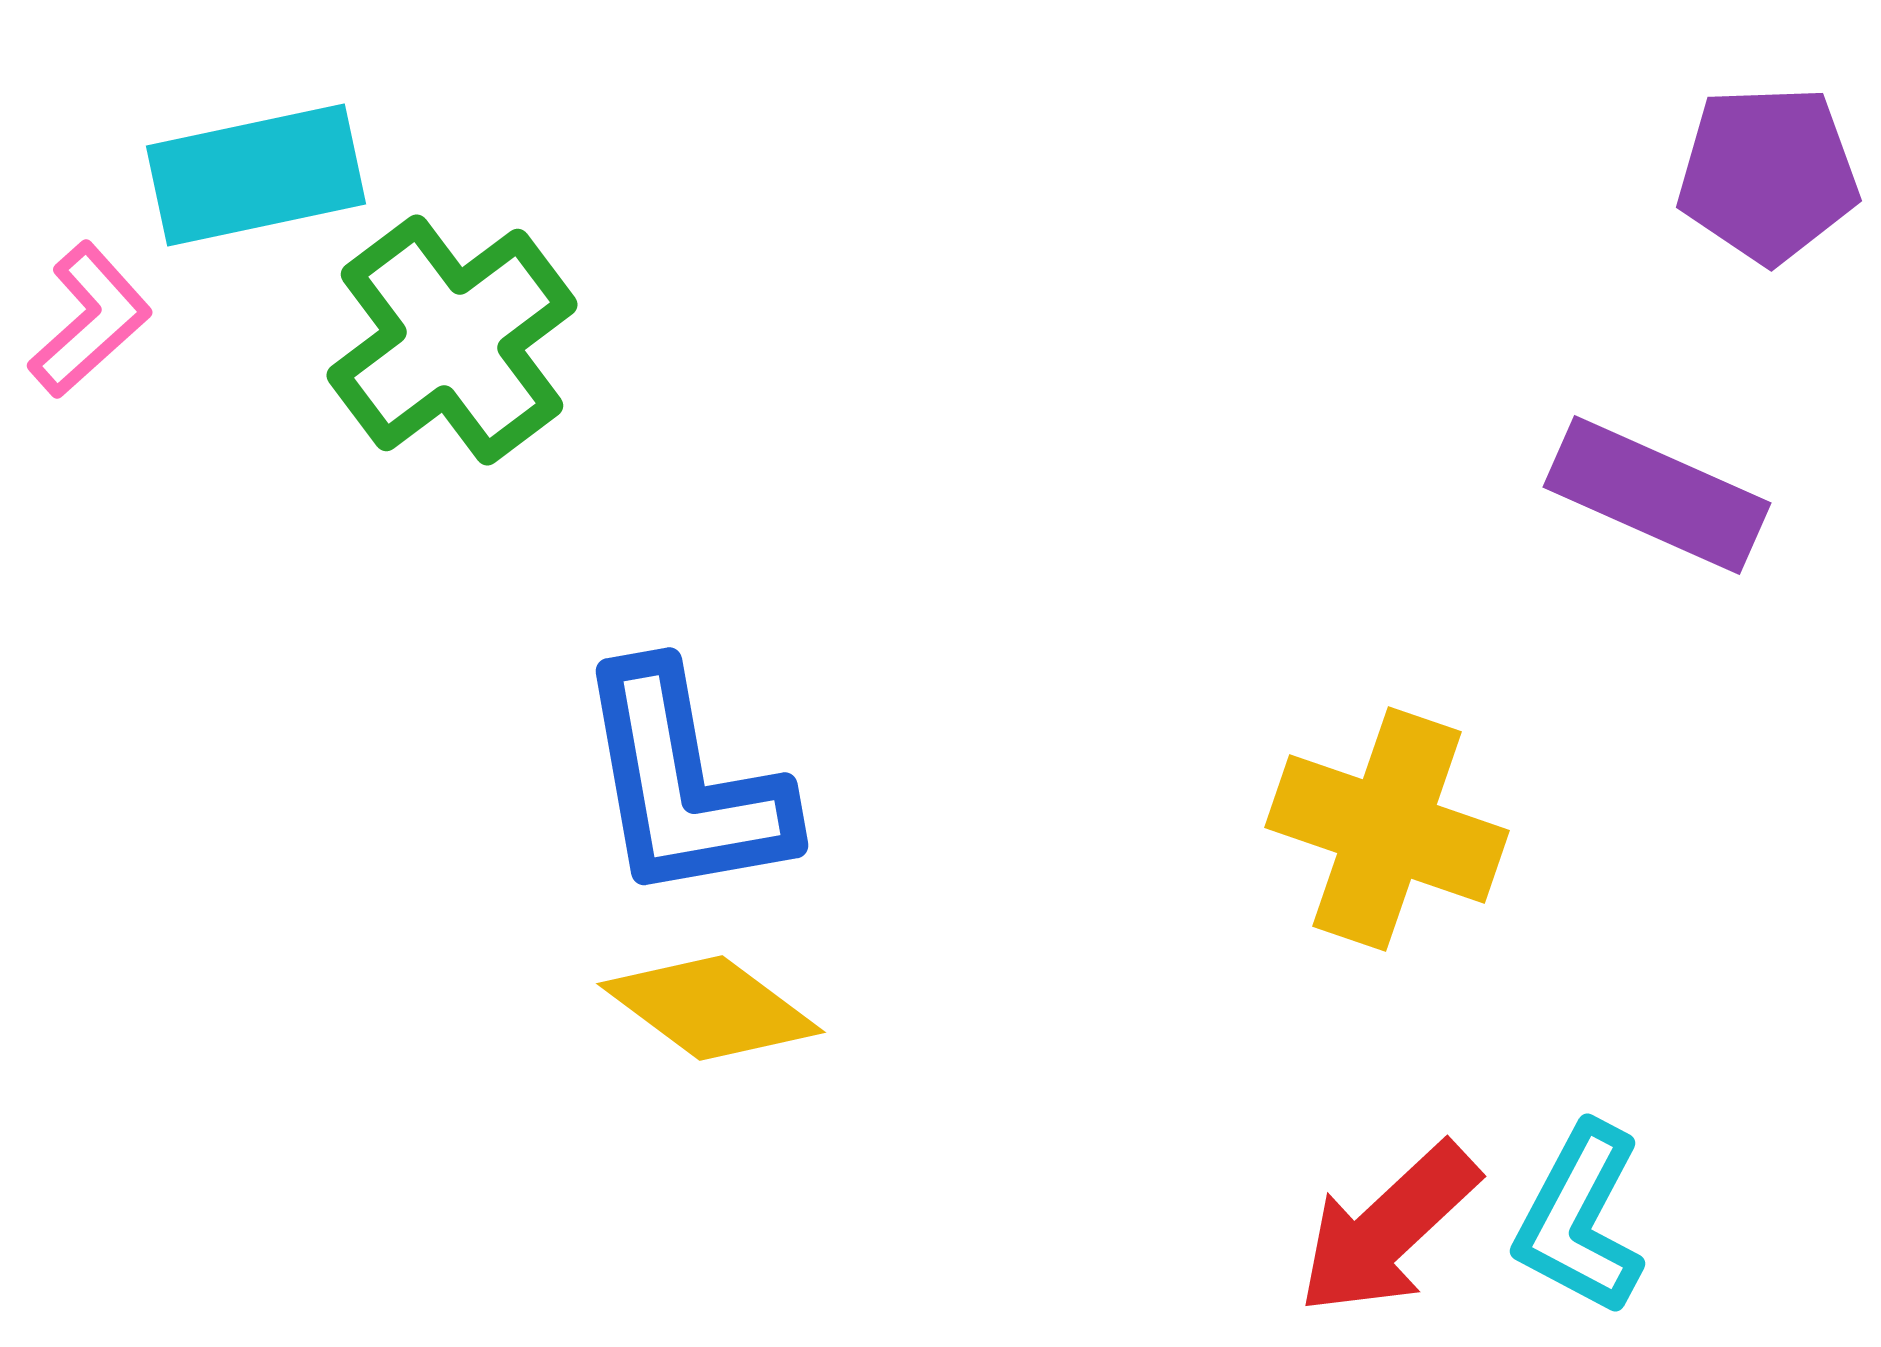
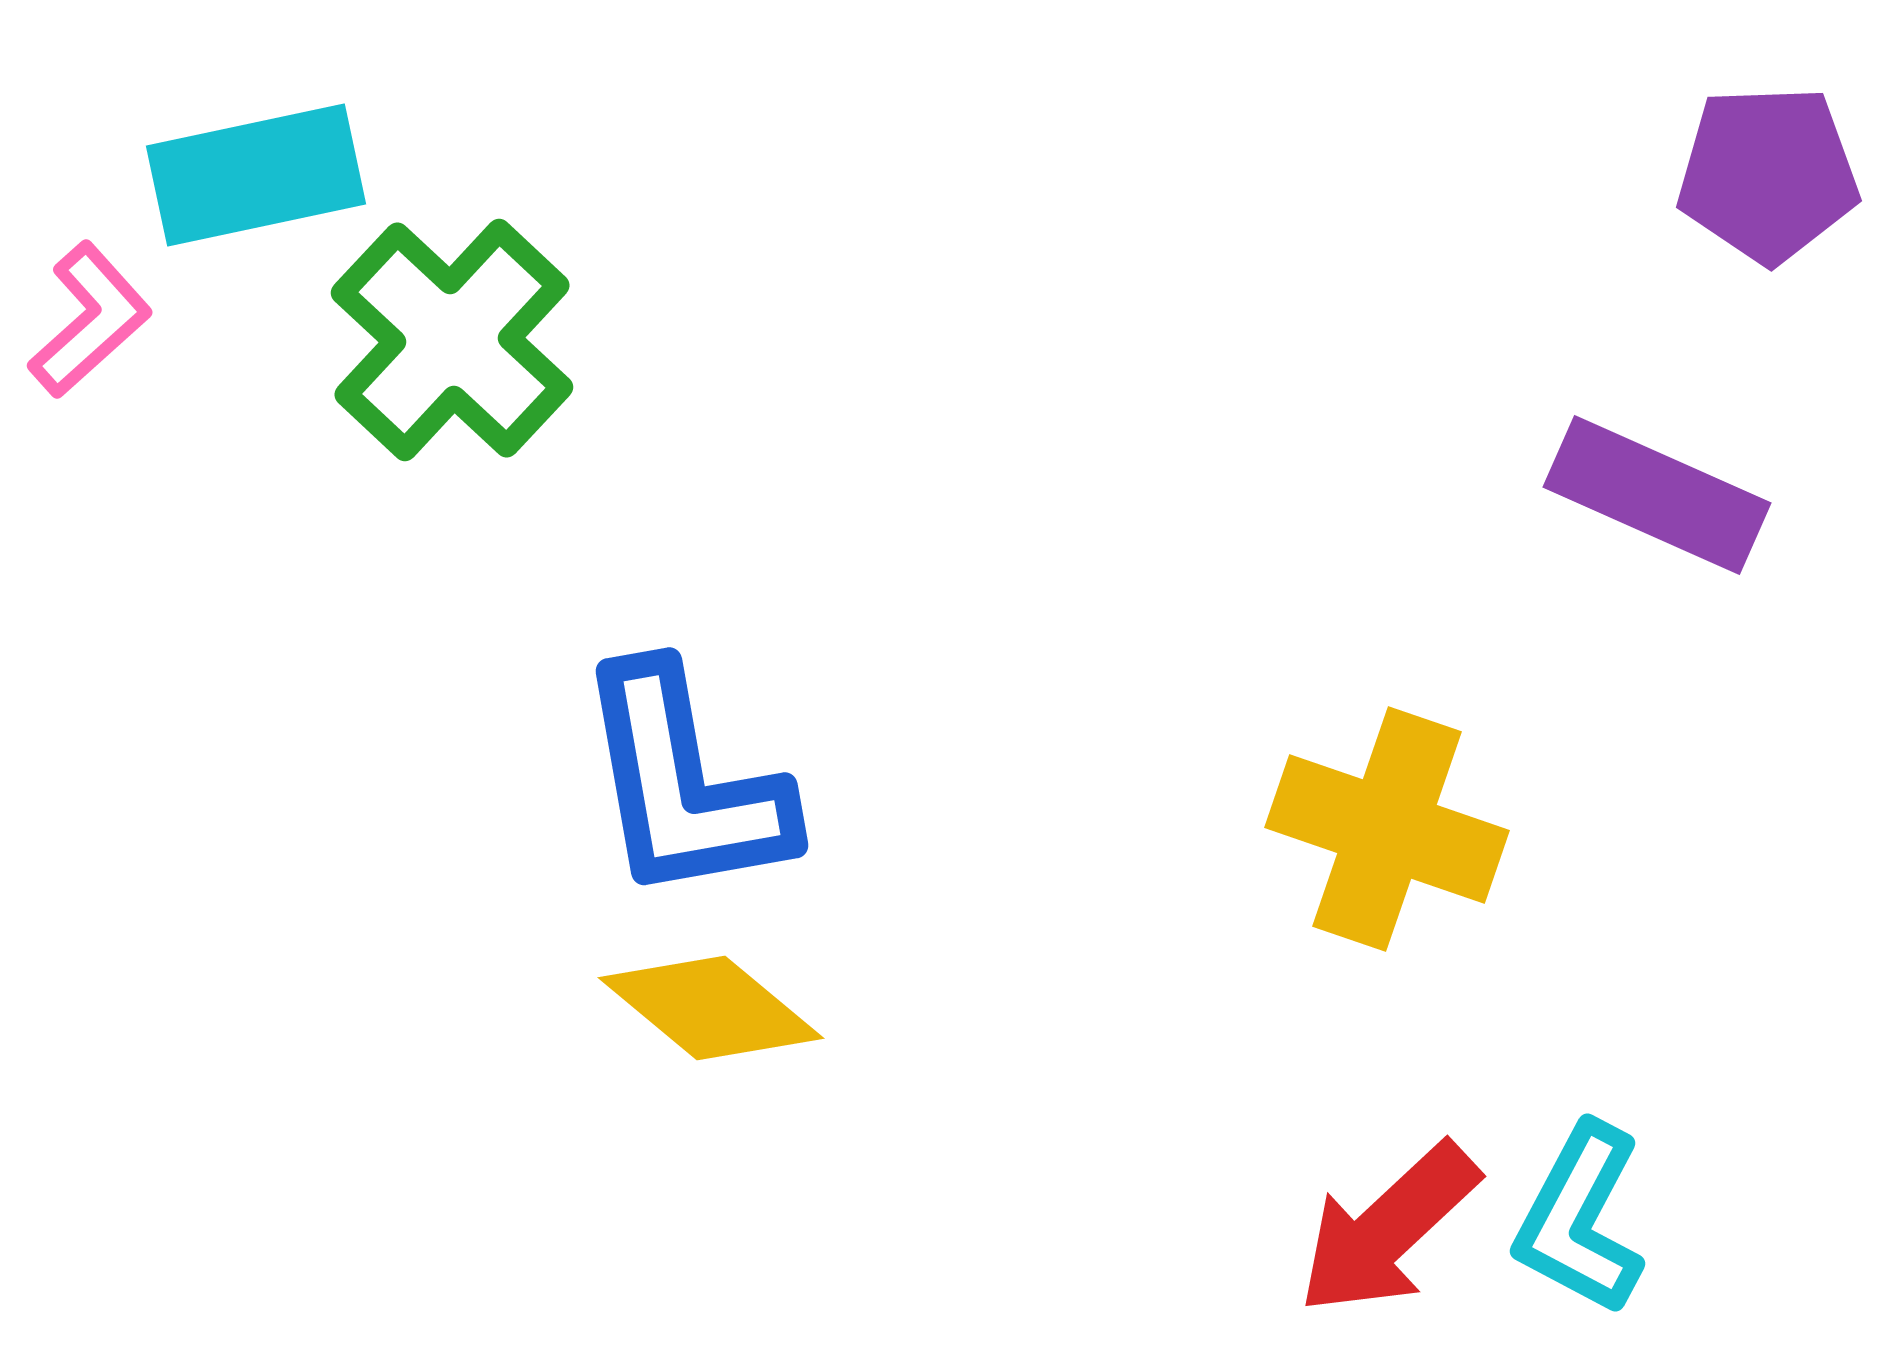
green cross: rotated 10 degrees counterclockwise
yellow diamond: rotated 3 degrees clockwise
